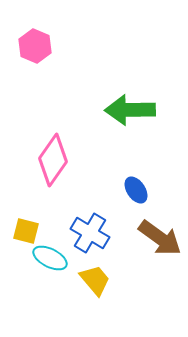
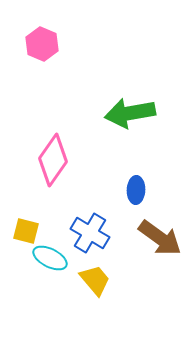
pink hexagon: moved 7 px right, 2 px up
green arrow: moved 3 px down; rotated 9 degrees counterclockwise
blue ellipse: rotated 36 degrees clockwise
